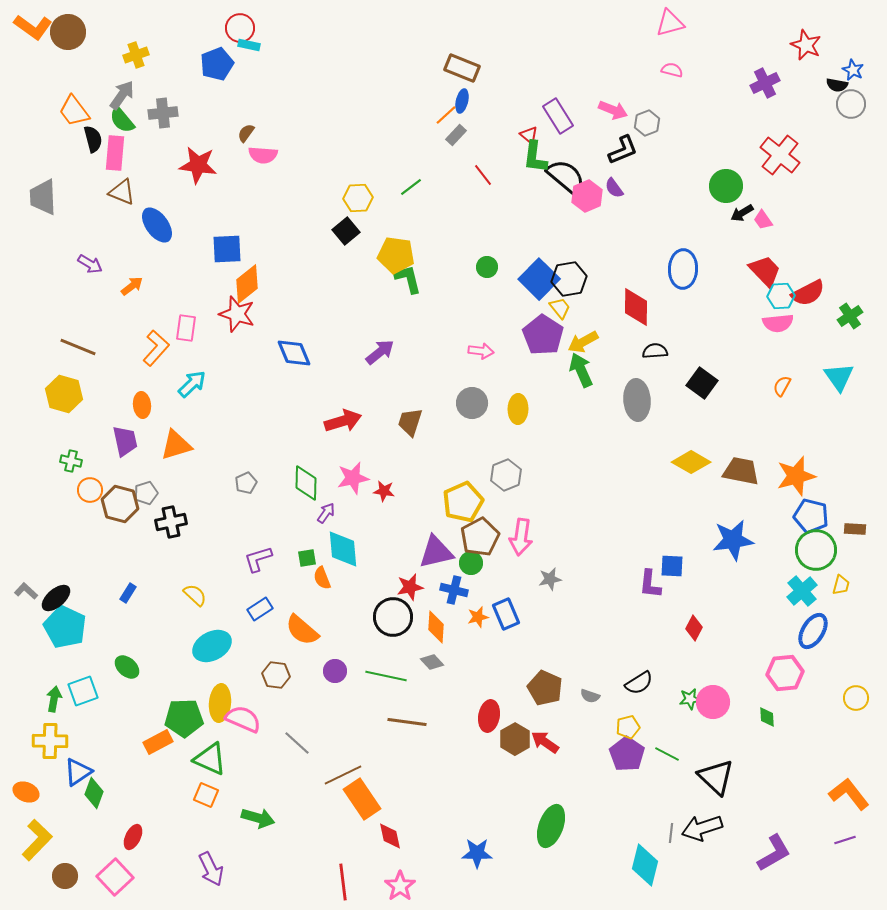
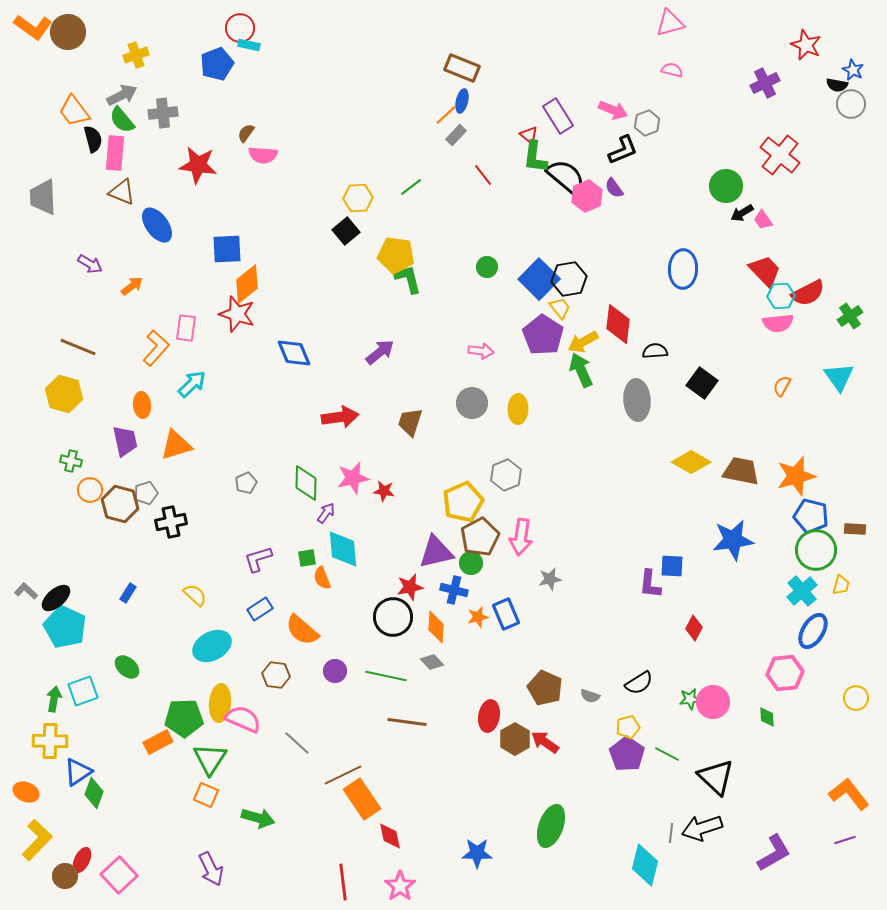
gray arrow at (122, 95): rotated 28 degrees clockwise
red diamond at (636, 307): moved 18 px left, 17 px down; rotated 6 degrees clockwise
red arrow at (343, 421): moved 3 px left, 4 px up; rotated 9 degrees clockwise
green triangle at (210, 759): rotated 39 degrees clockwise
red ellipse at (133, 837): moved 51 px left, 23 px down
pink square at (115, 877): moved 4 px right, 2 px up
